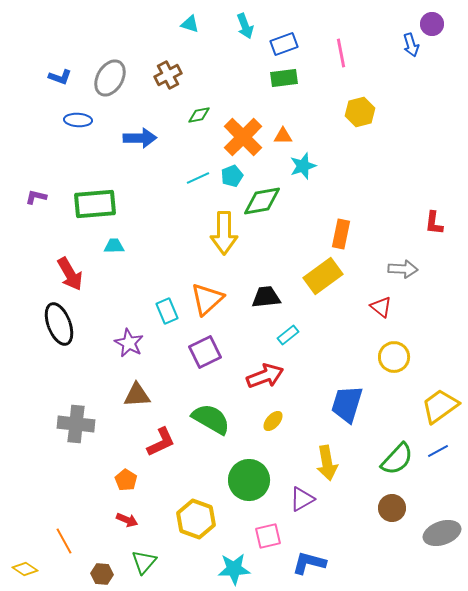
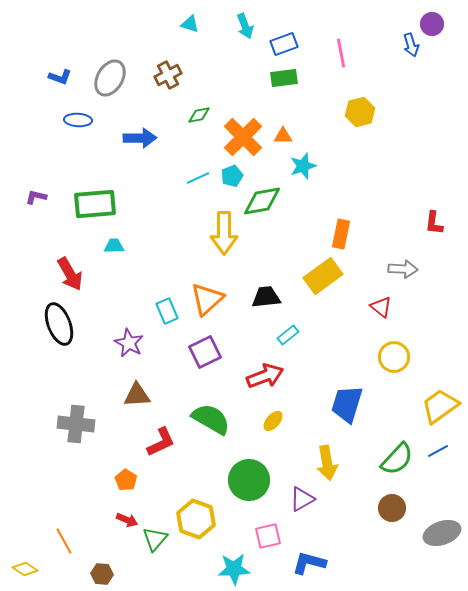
green triangle at (144, 562): moved 11 px right, 23 px up
